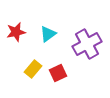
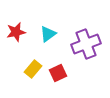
purple cross: moved 1 px left; rotated 8 degrees clockwise
